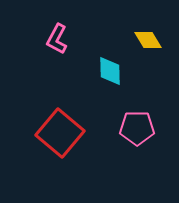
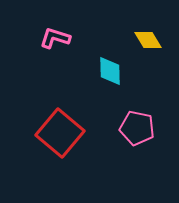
pink L-shape: moved 2 px left, 1 px up; rotated 80 degrees clockwise
pink pentagon: rotated 12 degrees clockwise
